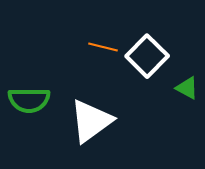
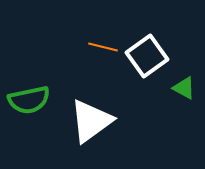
white square: rotated 9 degrees clockwise
green triangle: moved 3 px left
green semicircle: rotated 12 degrees counterclockwise
